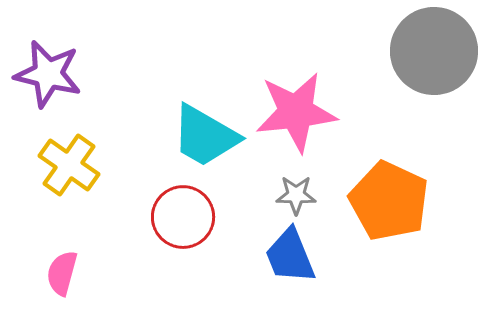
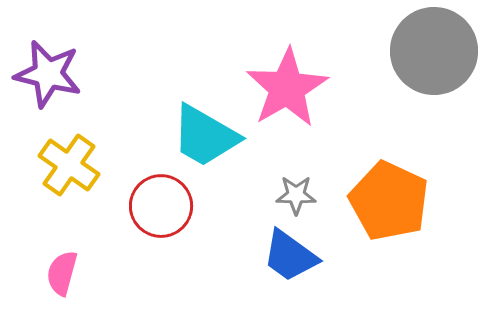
pink star: moved 9 px left, 24 px up; rotated 24 degrees counterclockwise
red circle: moved 22 px left, 11 px up
blue trapezoid: rotated 32 degrees counterclockwise
